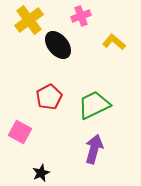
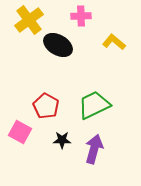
pink cross: rotated 18 degrees clockwise
black ellipse: rotated 20 degrees counterclockwise
red pentagon: moved 3 px left, 9 px down; rotated 15 degrees counterclockwise
black star: moved 21 px right, 33 px up; rotated 24 degrees clockwise
